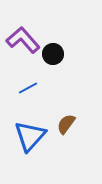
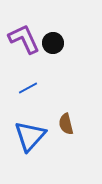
purple L-shape: moved 1 px right, 1 px up; rotated 16 degrees clockwise
black circle: moved 11 px up
brown semicircle: rotated 50 degrees counterclockwise
